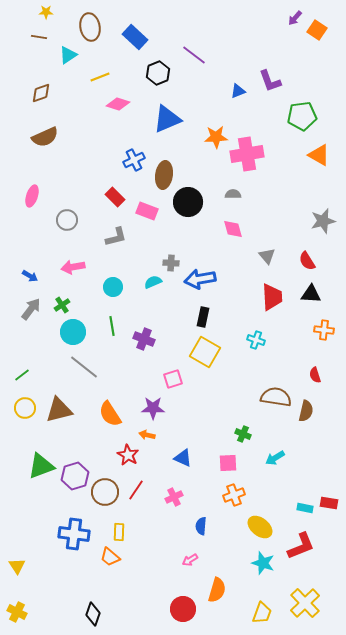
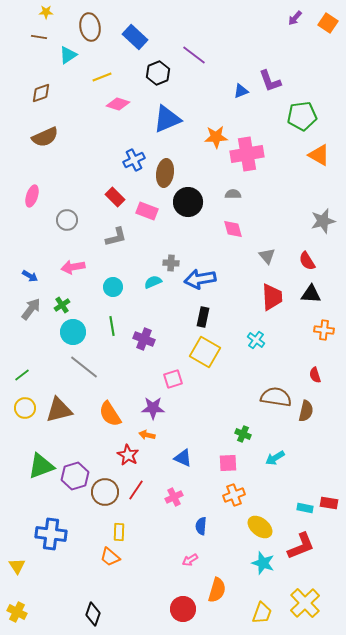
orange square at (317, 30): moved 11 px right, 7 px up
yellow line at (100, 77): moved 2 px right
blue triangle at (238, 91): moved 3 px right
brown ellipse at (164, 175): moved 1 px right, 2 px up
cyan cross at (256, 340): rotated 18 degrees clockwise
blue cross at (74, 534): moved 23 px left
